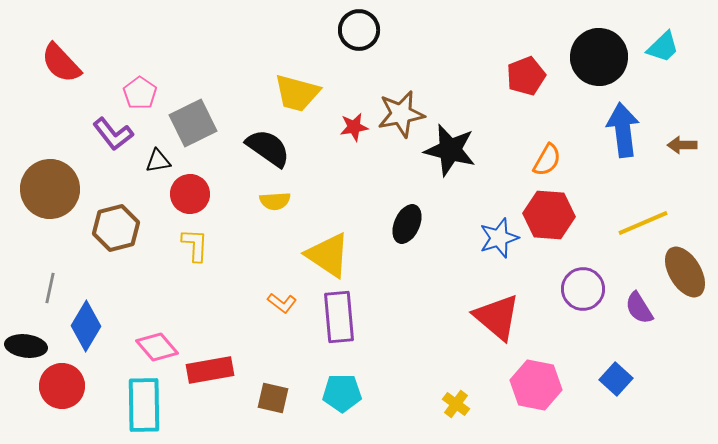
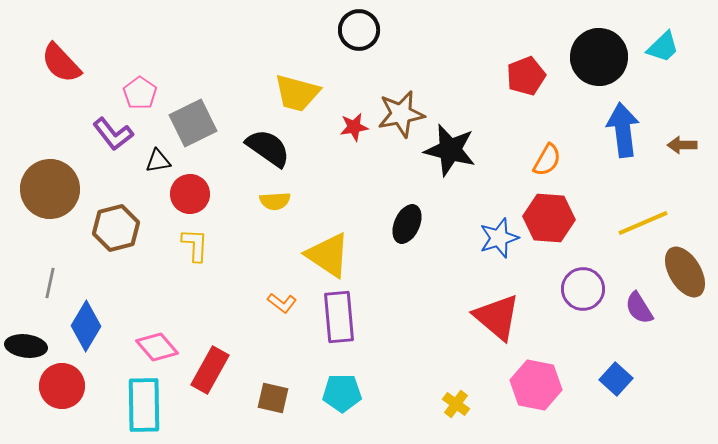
red hexagon at (549, 215): moved 3 px down
gray line at (50, 288): moved 5 px up
red rectangle at (210, 370): rotated 51 degrees counterclockwise
